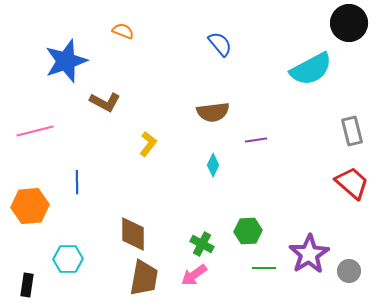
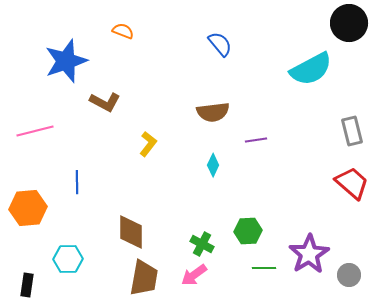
orange hexagon: moved 2 px left, 2 px down
brown diamond: moved 2 px left, 2 px up
gray circle: moved 4 px down
